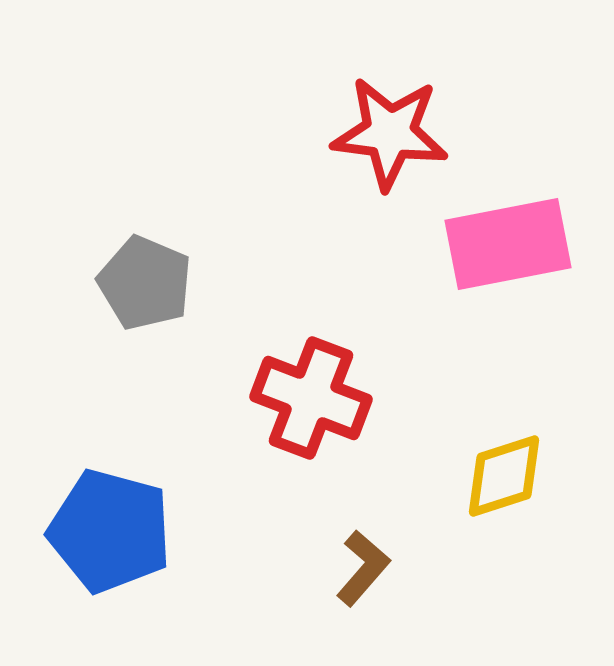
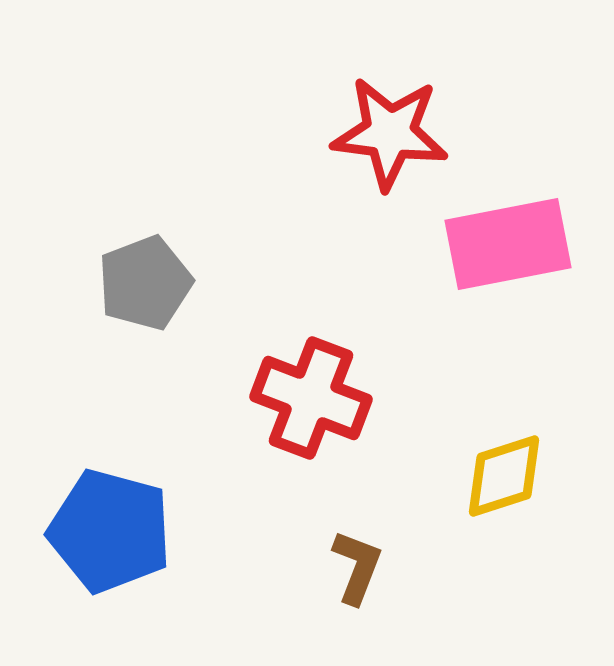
gray pentagon: rotated 28 degrees clockwise
brown L-shape: moved 6 px left, 1 px up; rotated 20 degrees counterclockwise
